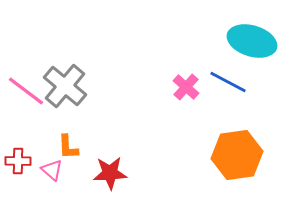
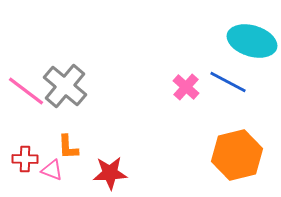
orange hexagon: rotated 6 degrees counterclockwise
red cross: moved 7 px right, 2 px up
pink triangle: rotated 20 degrees counterclockwise
